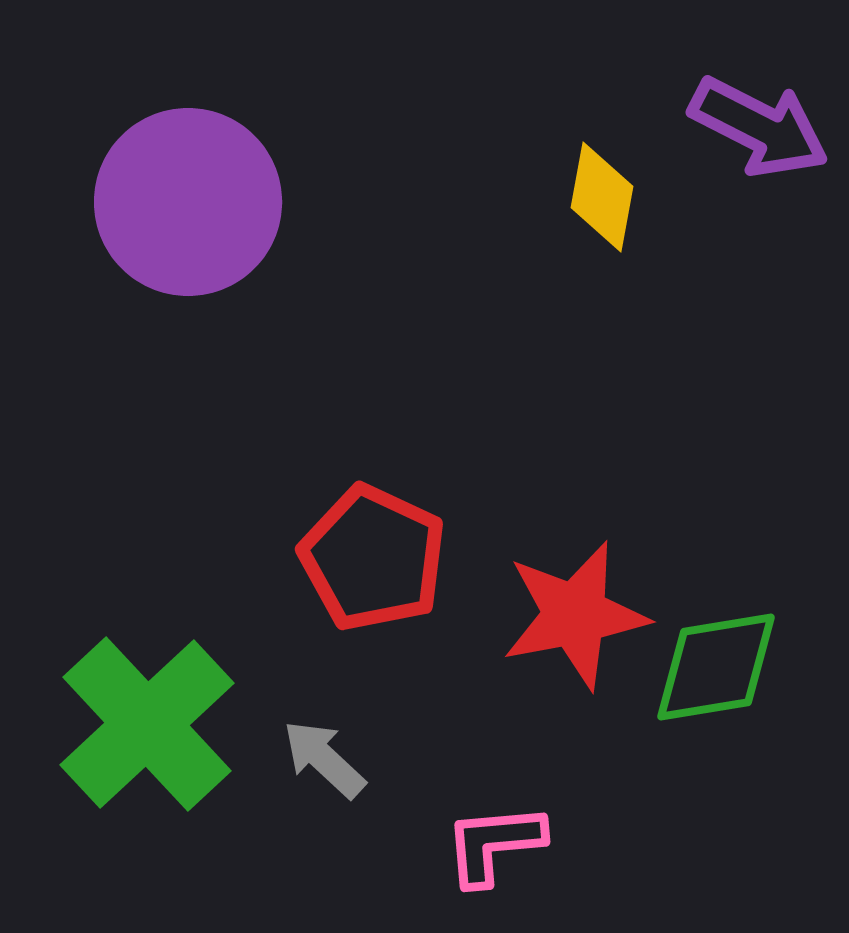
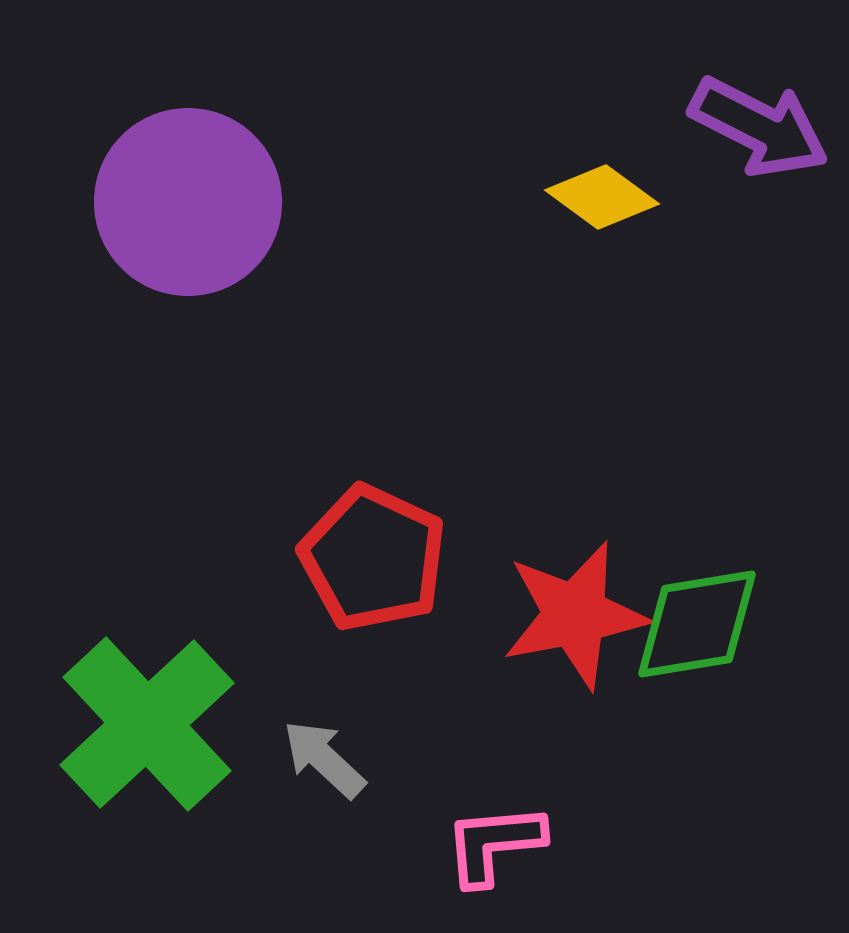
yellow diamond: rotated 64 degrees counterclockwise
green diamond: moved 19 px left, 43 px up
